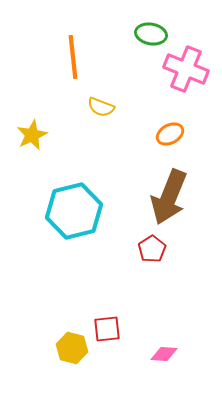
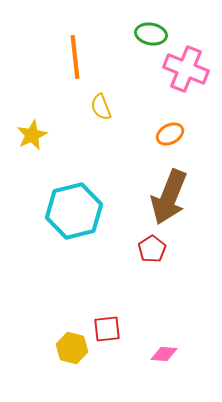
orange line: moved 2 px right
yellow semicircle: rotated 48 degrees clockwise
